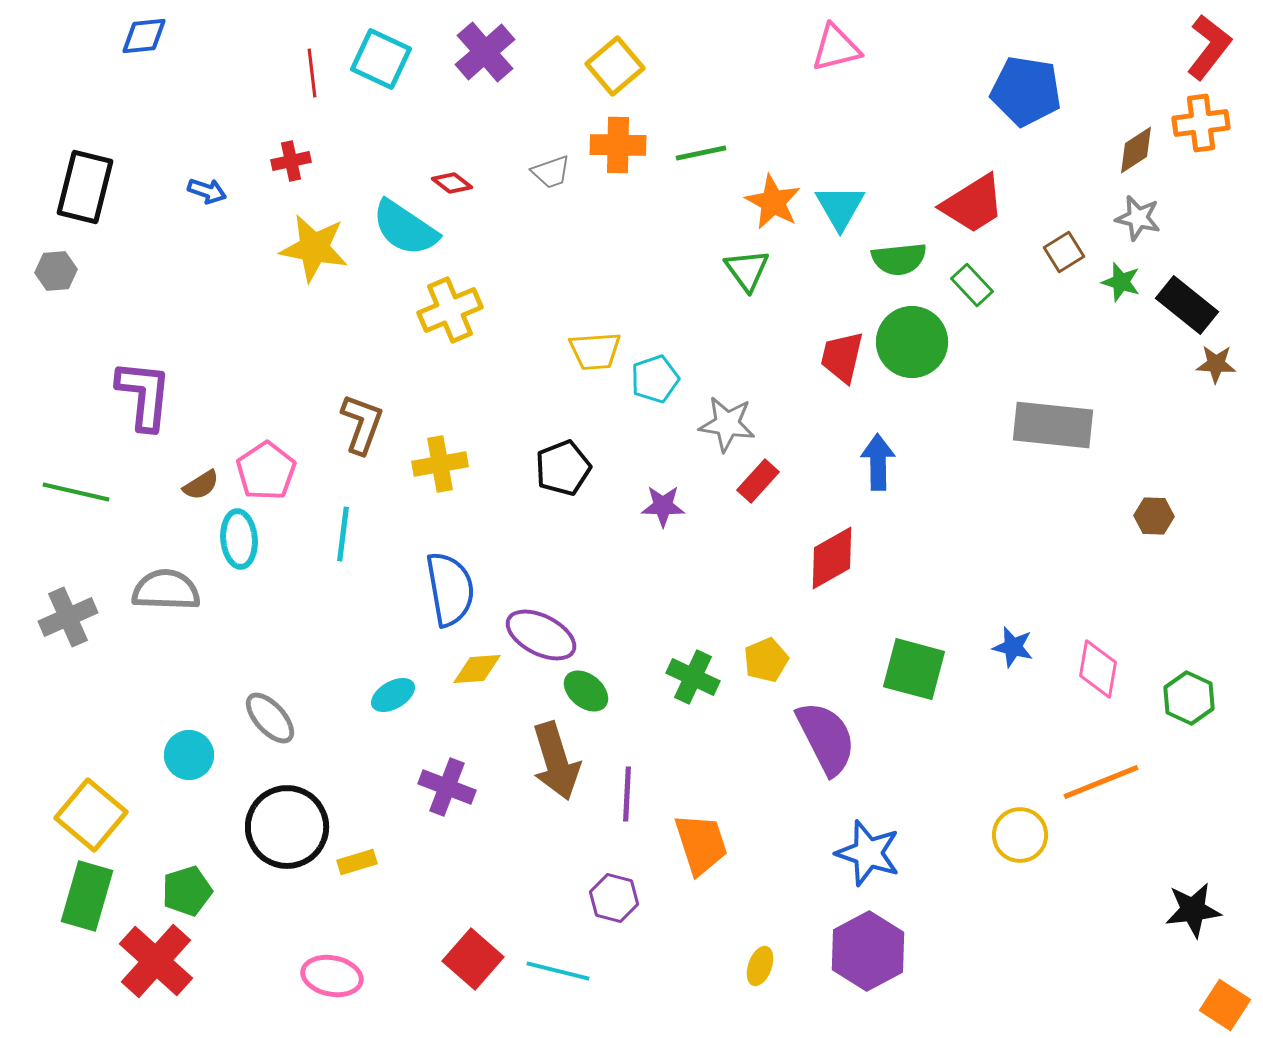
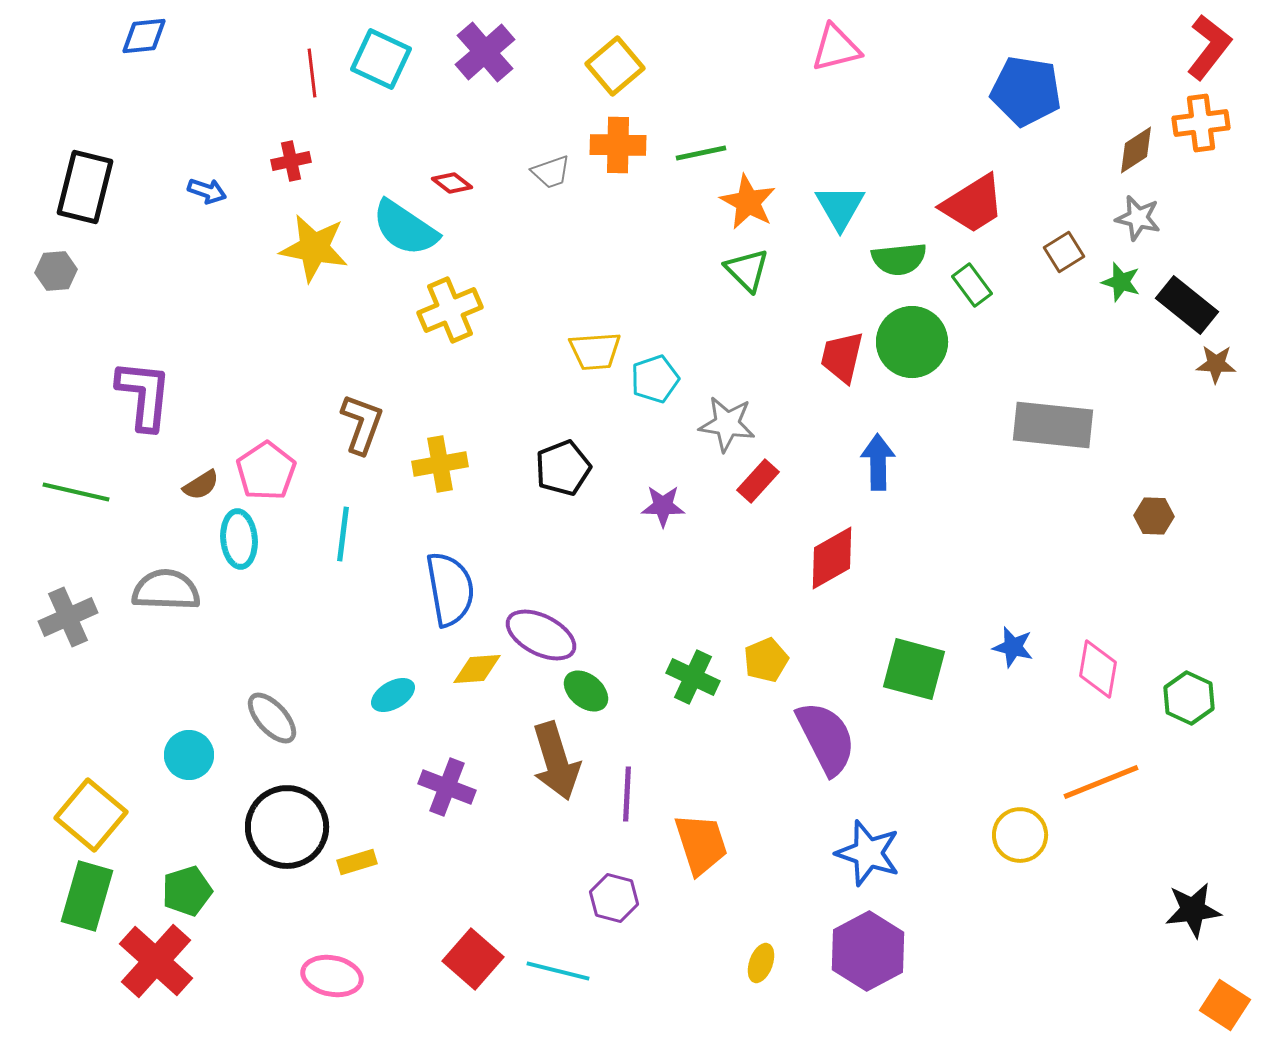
orange star at (773, 202): moved 25 px left
green triangle at (747, 270): rotated 9 degrees counterclockwise
green rectangle at (972, 285): rotated 6 degrees clockwise
gray ellipse at (270, 718): moved 2 px right
yellow ellipse at (760, 966): moved 1 px right, 3 px up
